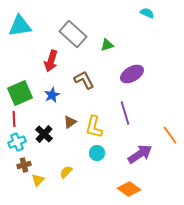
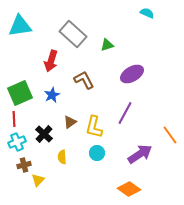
purple line: rotated 45 degrees clockwise
yellow semicircle: moved 4 px left, 15 px up; rotated 48 degrees counterclockwise
